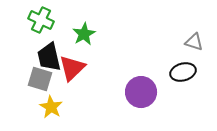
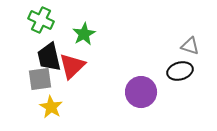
gray triangle: moved 4 px left, 4 px down
red triangle: moved 2 px up
black ellipse: moved 3 px left, 1 px up
gray square: rotated 25 degrees counterclockwise
